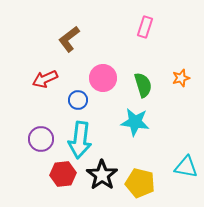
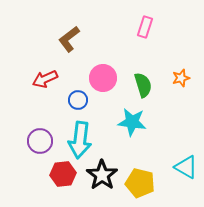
cyan star: moved 3 px left
purple circle: moved 1 px left, 2 px down
cyan triangle: rotated 20 degrees clockwise
